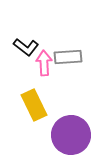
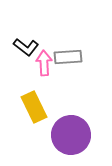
yellow rectangle: moved 2 px down
